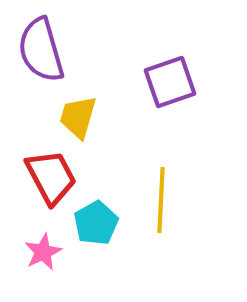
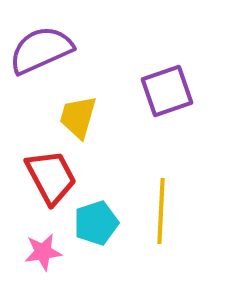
purple semicircle: rotated 82 degrees clockwise
purple square: moved 3 px left, 9 px down
yellow line: moved 11 px down
cyan pentagon: rotated 12 degrees clockwise
pink star: rotated 18 degrees clockwise
